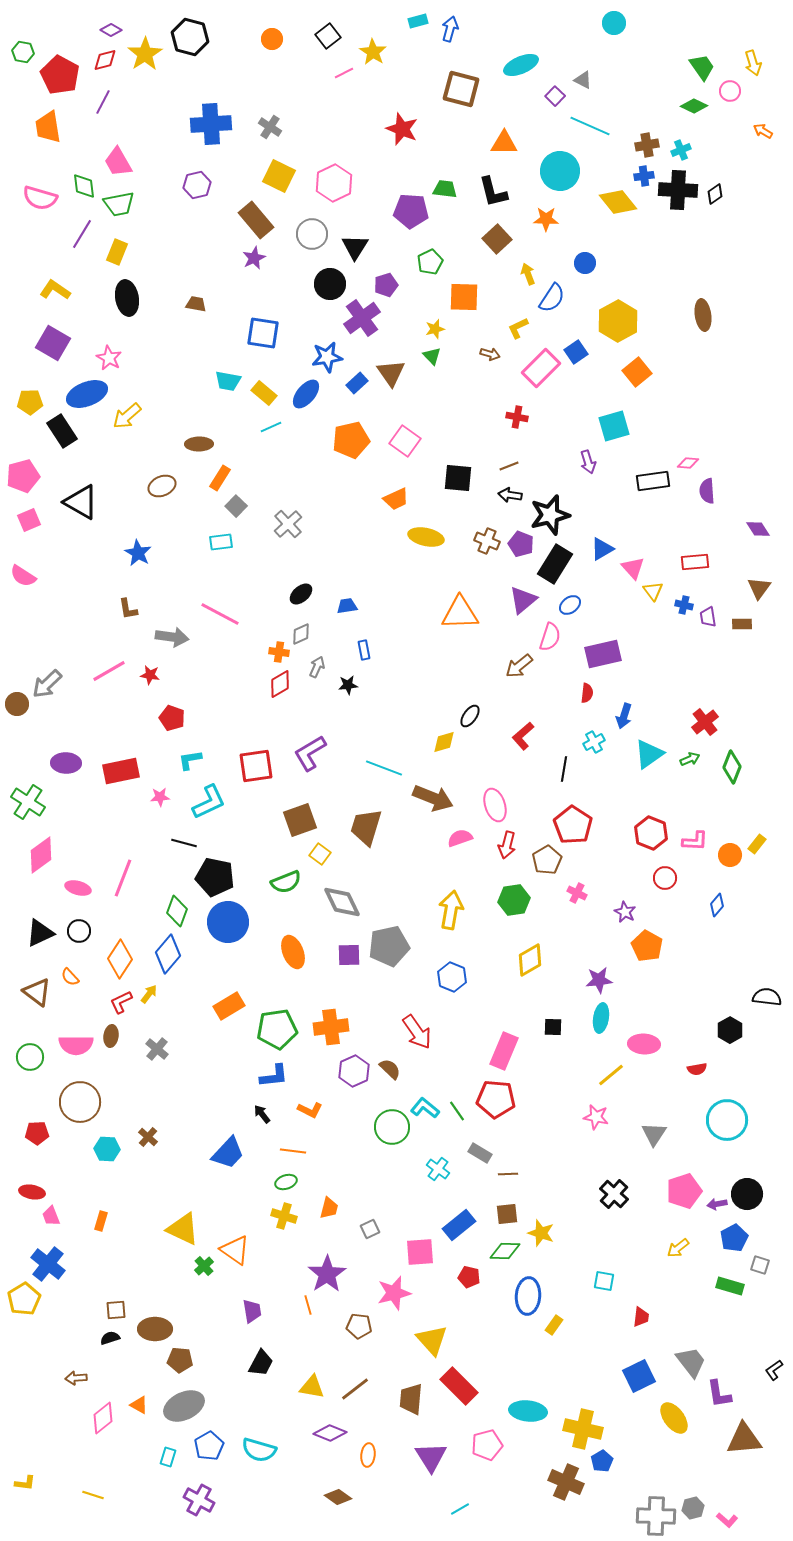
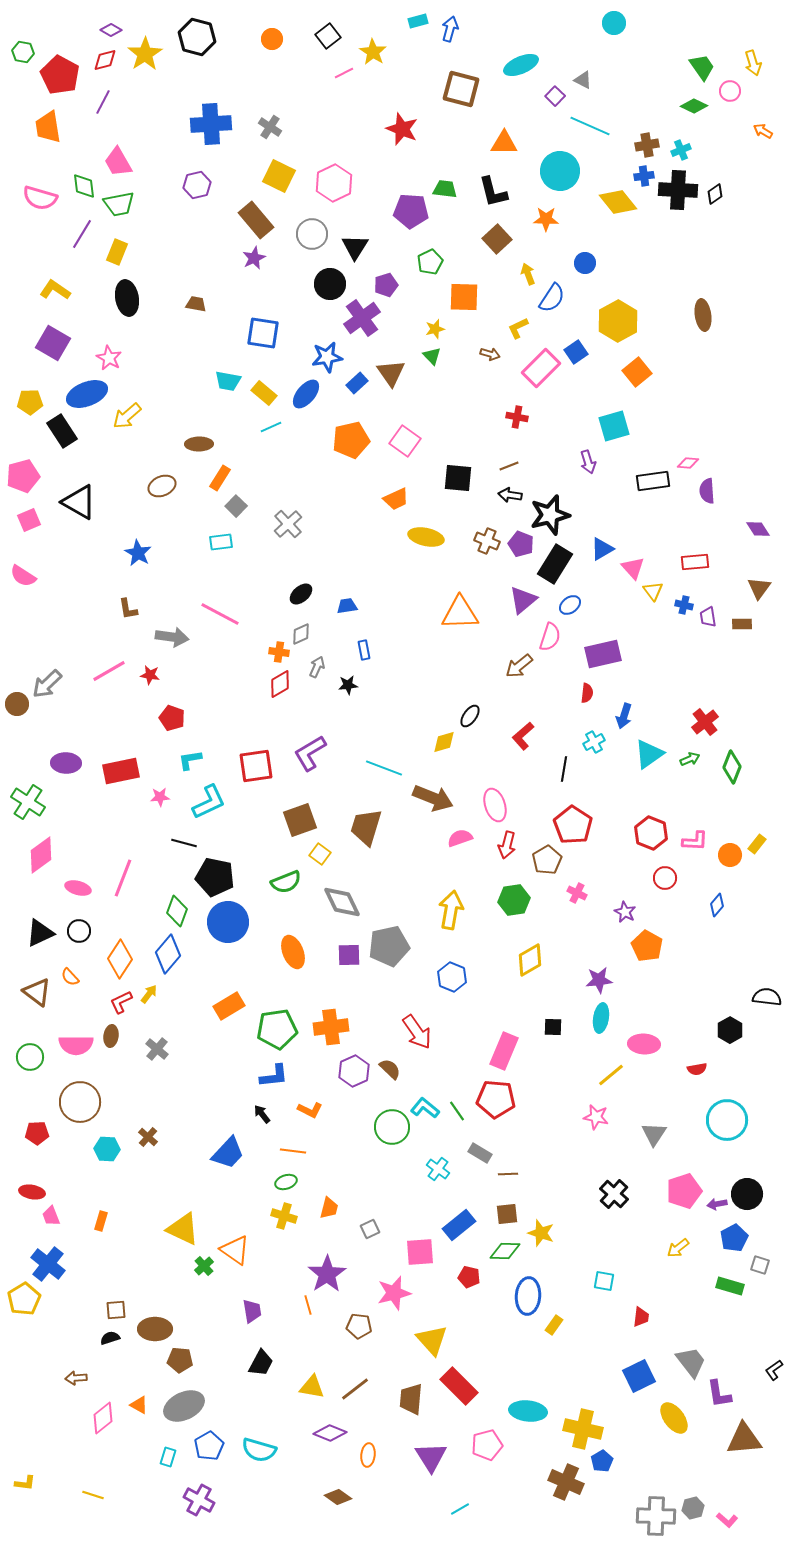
black hexagon at (190, 37): moved 7 px right
black triangle at (81, 502): moved 2 px left
